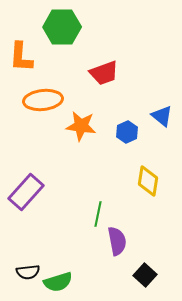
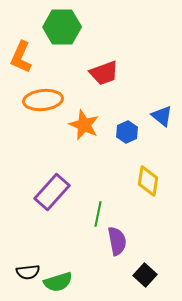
orange L-shape: rotated 20 degrees clockwise
orange star: moved 3 px right, 1 px up; rotated 16 degrees clockwise
purple rectangle: moved 26 px right
